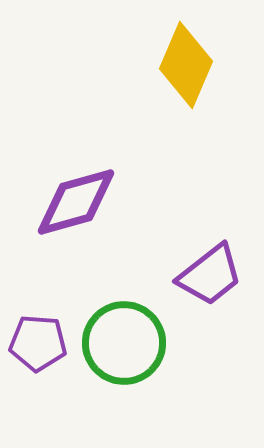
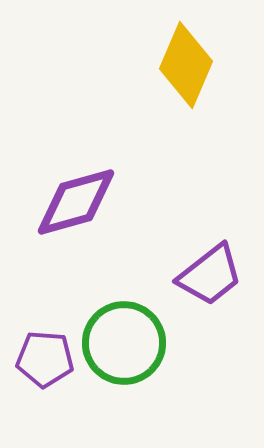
purple pentagon: moved 7 px right, 16 px down
